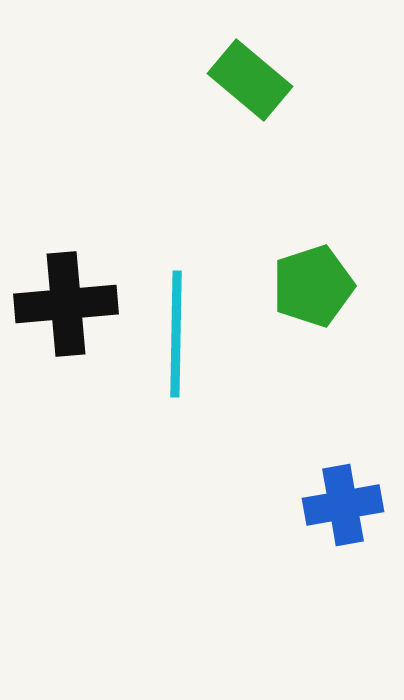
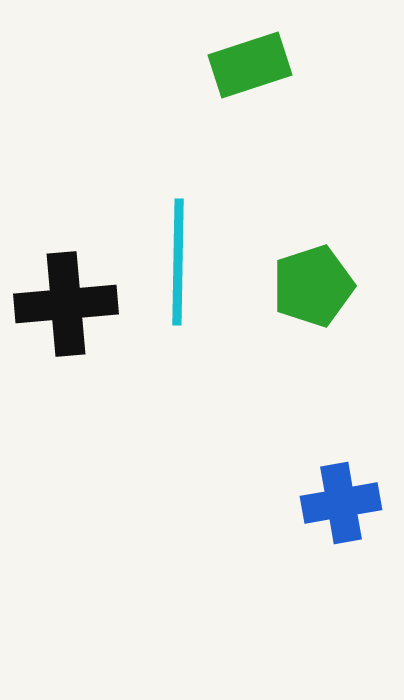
green rectangle: moved 15 px up; rotated 58 degrees counterclockwise
cyan line: moved 2 px right, 72 px up
blue cross: moved 2 px left, 2 px up
